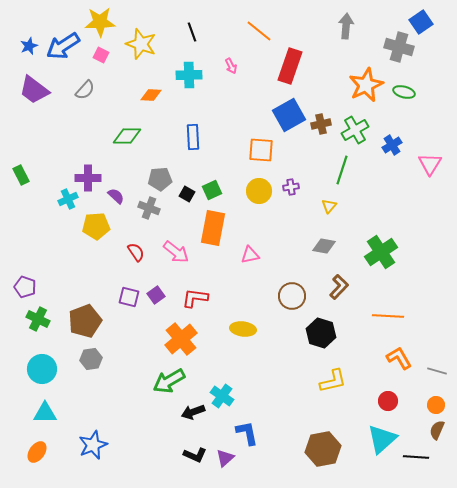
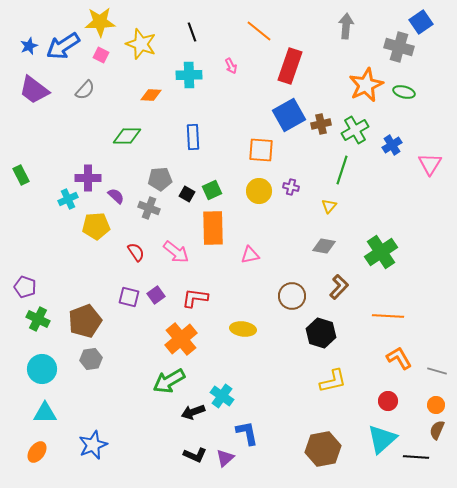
purple cross at (291, 187): rotated 21 degrees clockwise
orange rectangle at (213, 228): rotated 12 degrees counterclockwise
